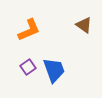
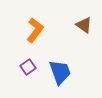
orange L-shape: moved 6 px right; rotated 30 degrees counterclockwise
blue trapezoid: moved 6 px right, 2 px down
